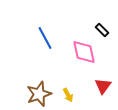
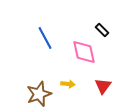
yellow arrow: moved 11 px up; rotated 56 degrees counterclockwise
